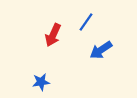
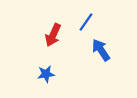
blue arrow: rotated 90 degrees clockwise
blue star: moved 5 px right, 8 px up
